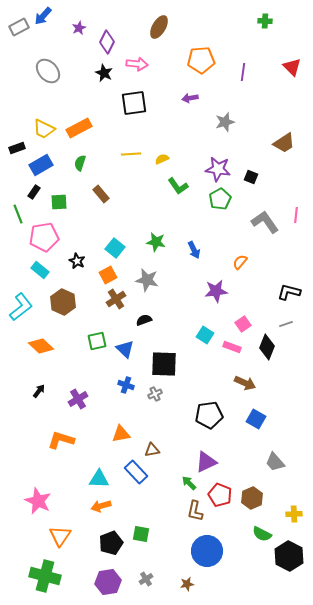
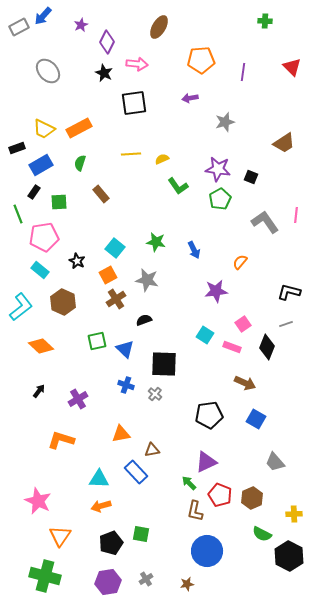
purple star at (79, 28): moved 2 px right, 3 px up
gray cross at (155, 394): rotated 24 degrees counterclockwise
